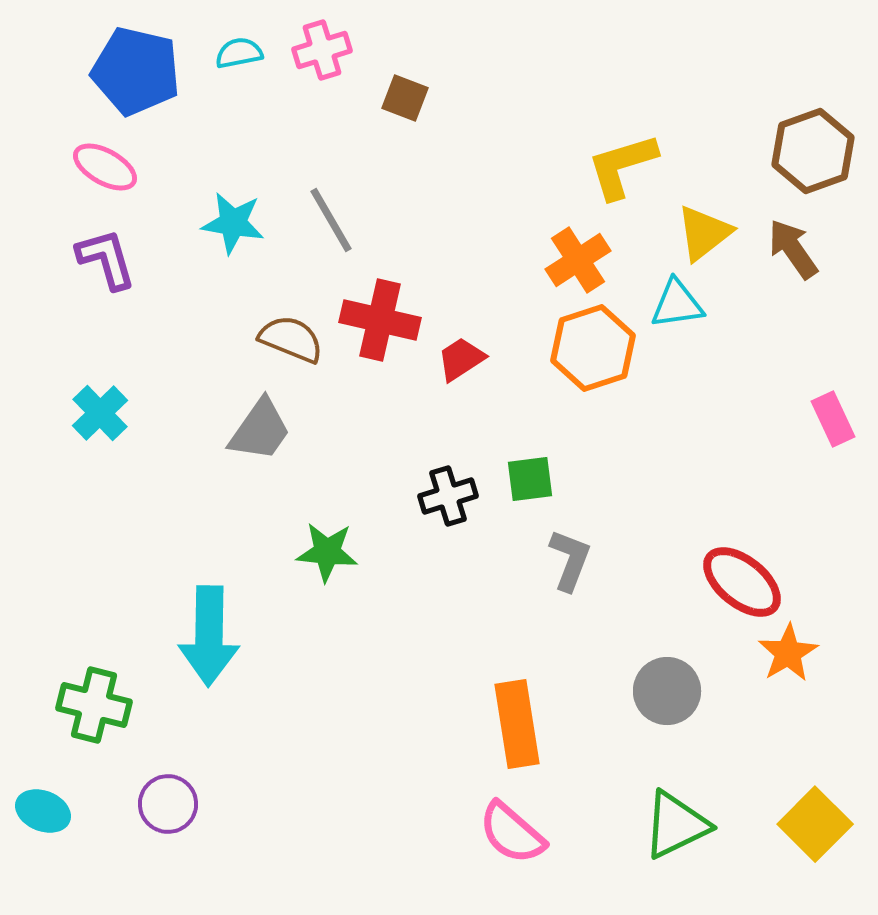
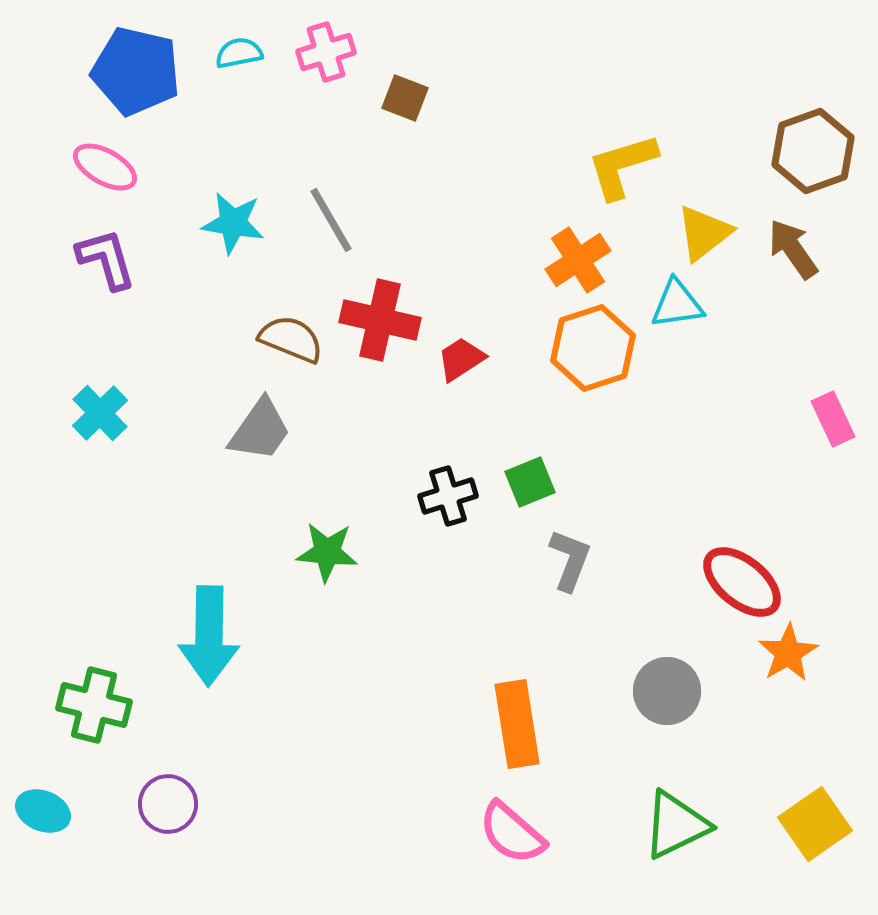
pink cross: moved 4 px right, 2 px down
green square: moved 3 px down; rotated 15 degrees counterclockwise
yellow square: rotated 10 degrees clockwise
